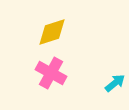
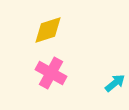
yellow diamond: moved 4 px left, 2 px up
